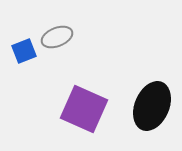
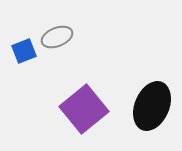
purple square: rotated 27 degrees clockwise
